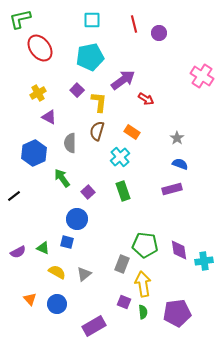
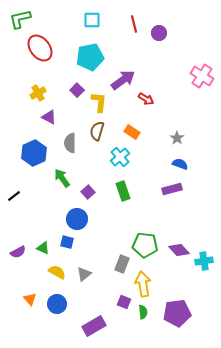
purple diamond at (179, 250): rotated 35 degrees counterclockwise
